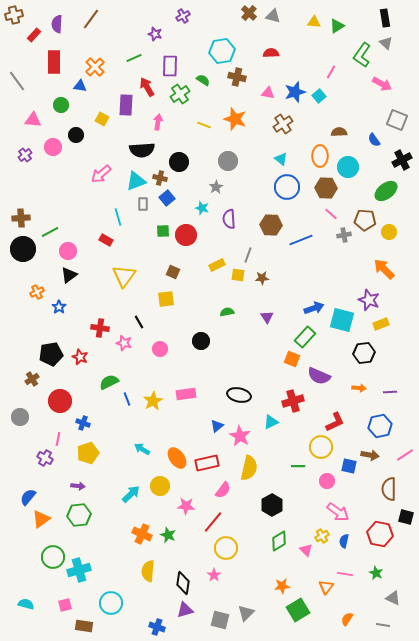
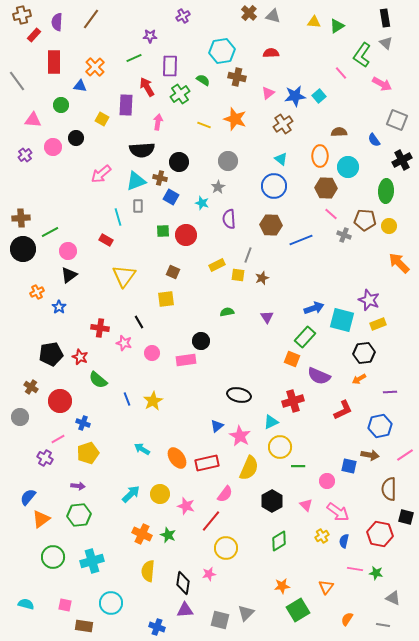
brown cross at (14, 15): moved 8 px right
purple semicircle at (57, 24): moved 2 px up
purple star at (155, 34): moved 5 px left, 2 px down; rotated 16 degrees counterclockwise
pink line at (331, 72): moved 10 px right, 1 px down; rotated 72 degrees counterclockwise
blue star at (295, 92): moved 4 px down; rotated 10 degrees clockwise
pink triangle at (268, 93): rotated 48 degrees counterclockwise
black circle at (76, 135): moved 3 px down
gray star at (216, 187): moved 2 px right
blue circle at (287, 187): moved 13 px left, 1 px up
green ellipse at (386, 191): rotated 50 degrees counterclockwise
blue square at (167, 198): moved 4 px right, 1 px up; rotated 21 degrees counterclockwise
gray rectangle at (143, 204): moved 5 px left, 2 px down
cyan star at (202, 208): moved 5 px up
yellow circle at (389, 232): moved 6 px up
gray cross at (344, 235): rotated 32 degrees clockwise
orange arrow at (384, 269): moved 15 px right, 6 px up
brown star at (262, 278): rotated 16 degrees counterclockwise
yellow rectangle at (381, 324): moved 3 px left
pink circle at (160, 349): moved 8 px left, 4 px down
brown cross at (32, 379): moved 1 px left, 8 px down; rotated 24 degrees counterclockwise
green semicircle at (109, 382): moved 11 px left, 2 px up; rotated 114 degrees counterclockwise
orange arrow at (359, 388): moved 9 px up; rotated 144 degrees clockwise
pink rectangle at (186, 394): moved 34 px up
red L-shape at (335, 422): moved 8 px right, 12 px up
pink line at (58, 439): rotated 48 degrees clockwise
yellow circle at (321, 447): moved 41 px left
yellow semicircle at (249, 468): rotated 10 degrees clockwise
yellow circle at (160, 486): moved 8 px down
pink semicircle at (223, 490): moved 2 px right, 4 px down
black hexagon at (272, 505): moved 4 px up
pink star at (186, 506): rotated 12 degrees clockwise
red line at (213, 522): moved 2 px left, 1 px up
pink triangle at (306, 550): moved 45 px up
cyan cross at (79, 570): moved 13 px right, 9 px up
green star at (376, 573): rotated 16 degrees counterclockwise
pink line at (345, 574): moved 10 px right, 5 px up
pink star at (214, 575): moved 5 px left, 1 px up; rotated 24 degrees clockwise
pink square at (65, 605): rotated 24 degrees clockwise
purple triangle at (185, 610): rotated 12 degrees clockwise
